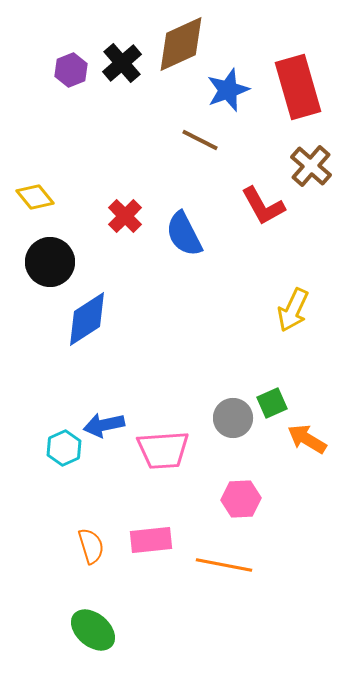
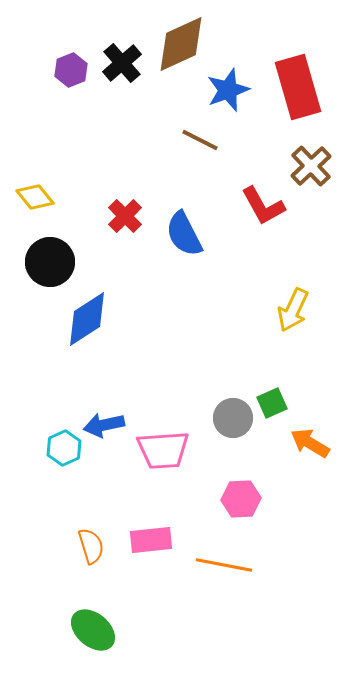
brown cross: rotated 6 degrees clockwise
orange arrow: moved 3 px right, 4 px down
